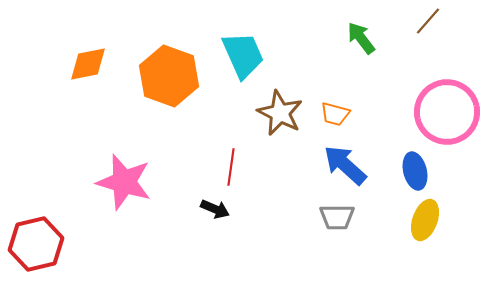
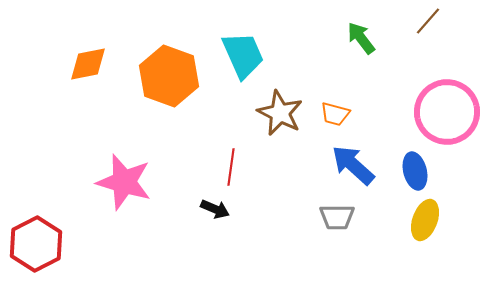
blue arrow: moved 8 px right
red hexagon: rotated 14 degrees counterclockwise
